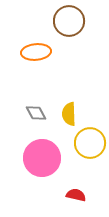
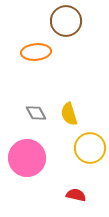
brown circle: moved 3 px left
yellow semicircle: rotated 15 degrees counterclockwise
yellow circle: moved 5 px down
pink circle: moved 15 px left
